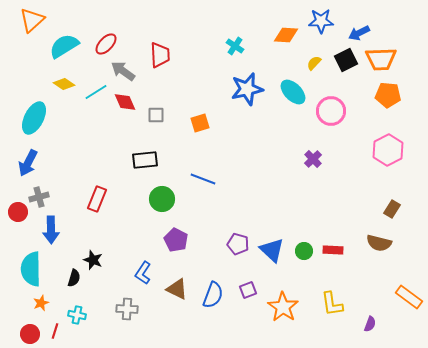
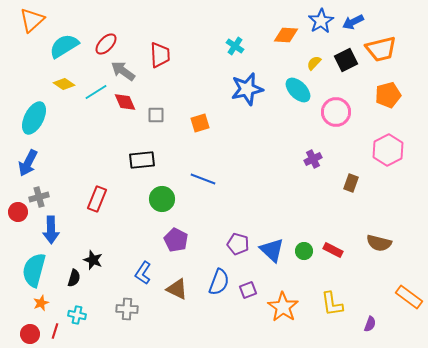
blue star at (321, 21): rotated 30 degrees counterclockwise
blue arrow at (359, 33): moved 6 px left, 11 px up
orange trapezoid at (381, 59): moved 10 px up; rotated 12 degrees counterclockwise
cyan ellipse at (293, 92): moved 5 px right, 2 px up
orange pentagon at (388, 95): rotated 20 degrees counterclockwise
pink circle at (331, 111): moved 5 px right, 1 px down
purple cross at (313, 159): rotated 18 degrees clockwise
black rectangle at (145, 160): moved 3 px left
brown rectangle at (392, 209): moved 41 px left, 26 px up; rotated 12 degrees counterclockwise
red rectangle at (333, 250): rotated 24 degrees clockwise
cyan semicircle at (31, 269): moved 3 px right, 1 px down; rotated 16 degrees clockwise
blue semicircle at (213, 295): moved 6 px right, 13 px up
